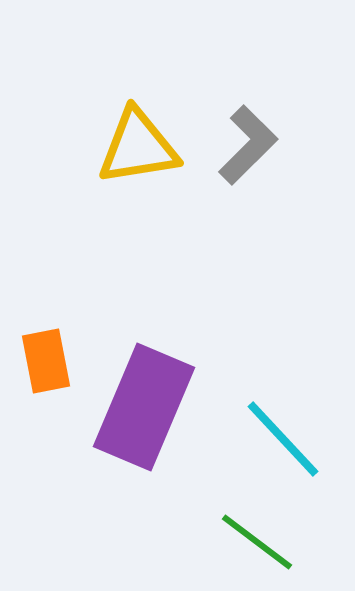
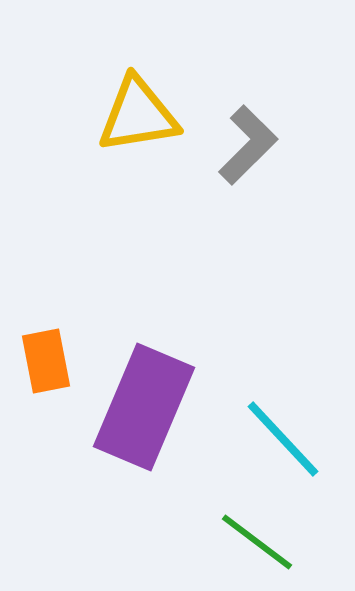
yellow triangle: moved 32 px up
